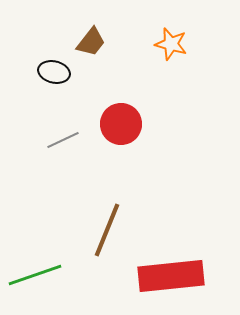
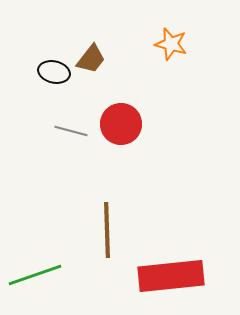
brown trapezoid: moved 17 px down
gray line: moved 8 px right, 9 px up; rotated 40 degrees clockwise
brown line: rotated 24 degrees counterclockwise
